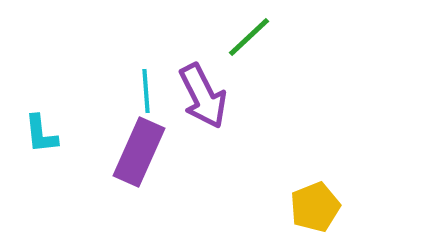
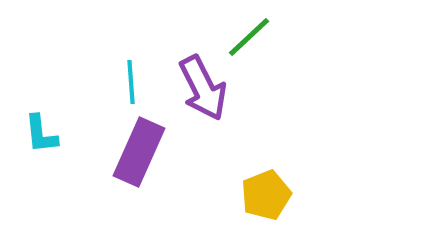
cyan line: moved 15 px left, 9 px up
purple arrow: moved 8 px up
yellow pentagon: moved 49 px left, 12 px up
